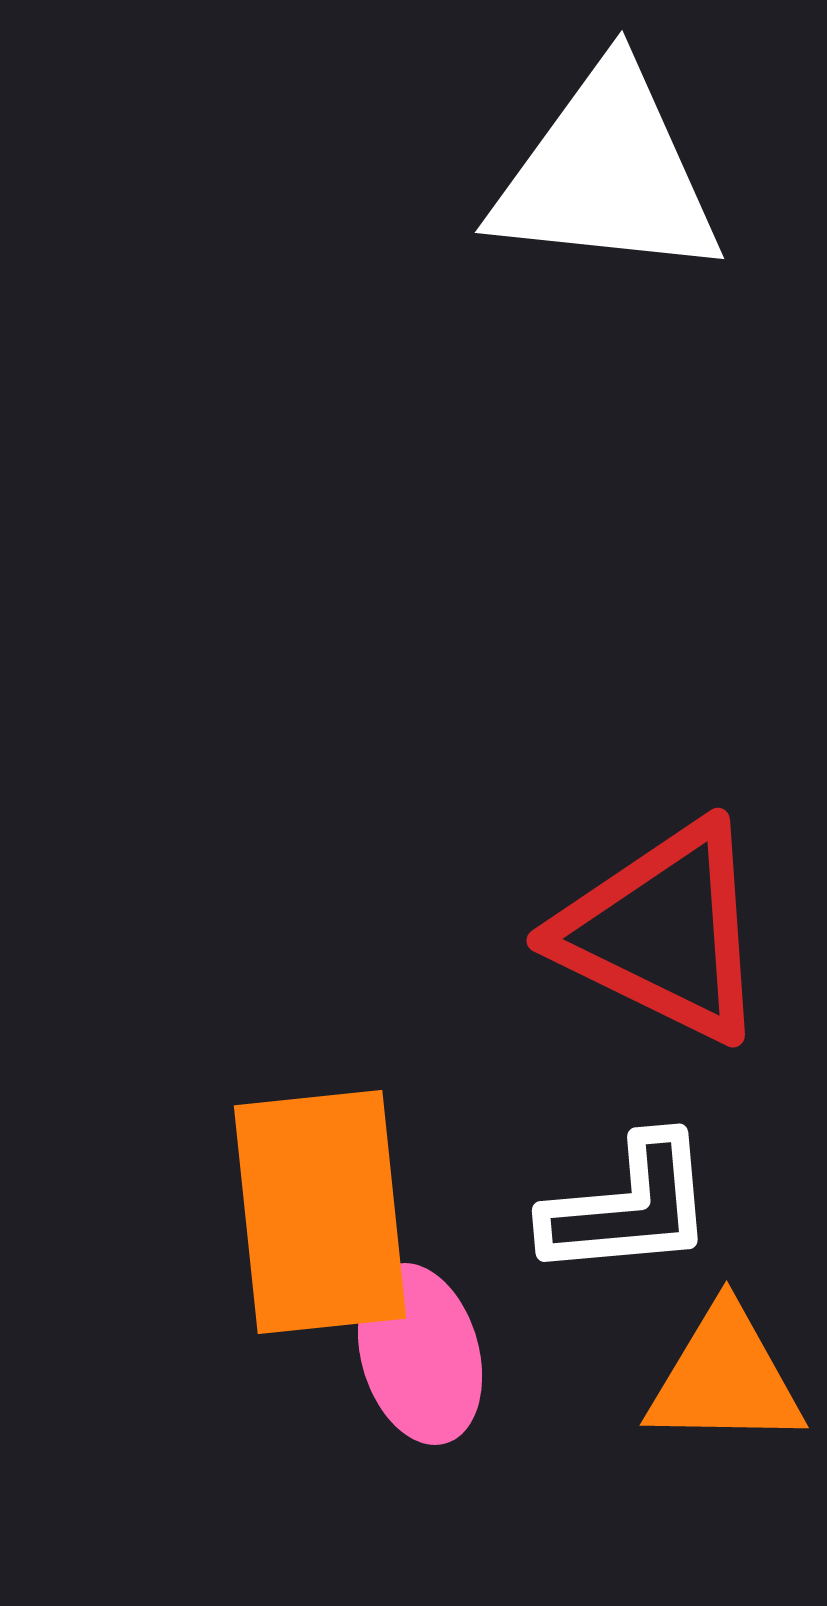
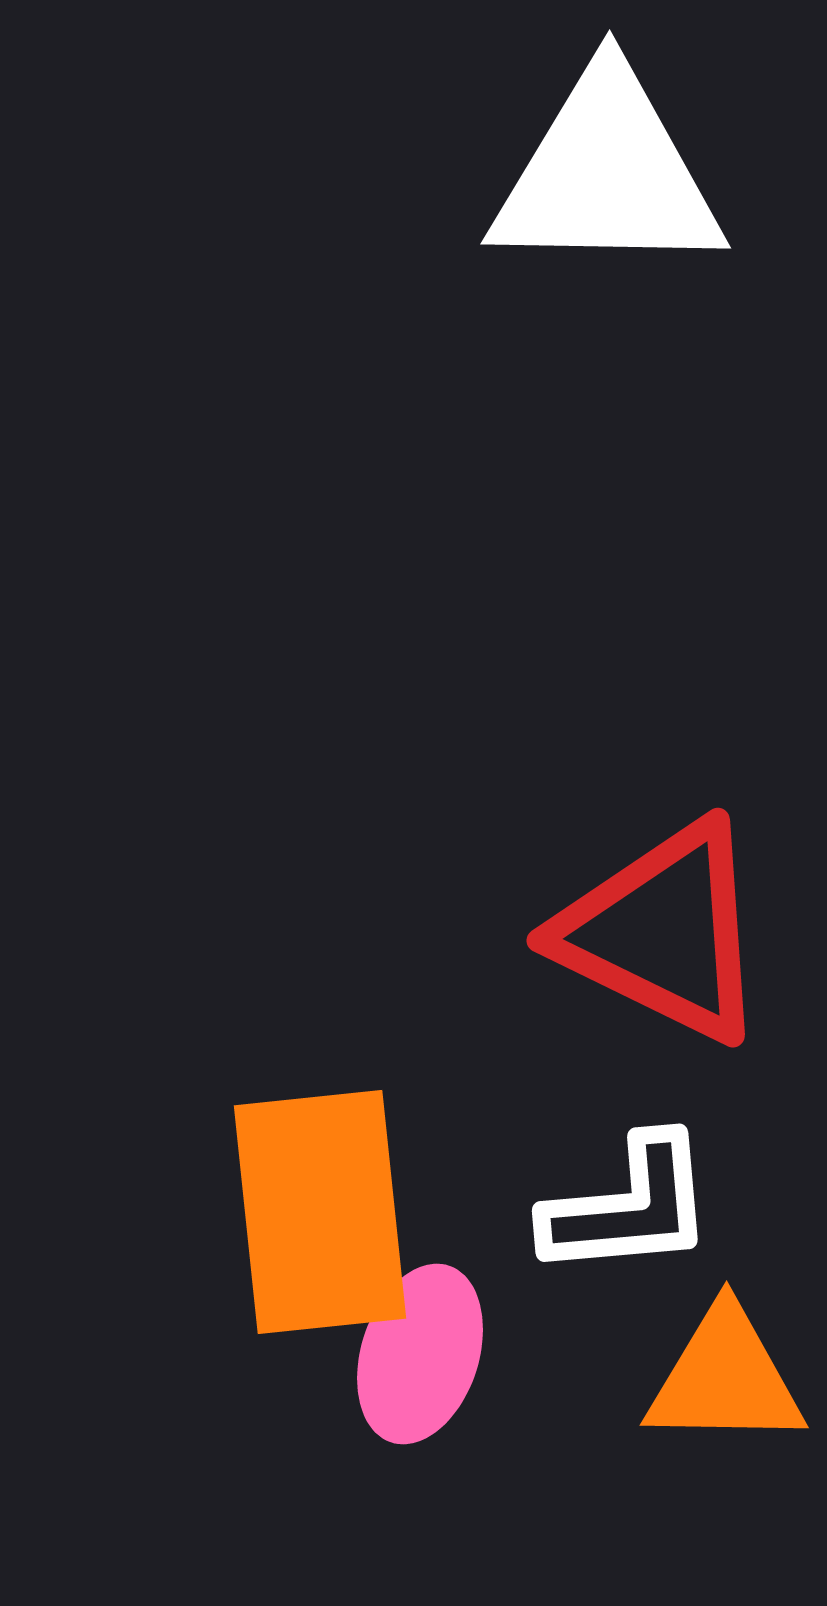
white triangle: rotated 5 degrees counterclockwise
pink ellipse: rotated 34 degrees clockwise
